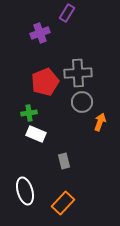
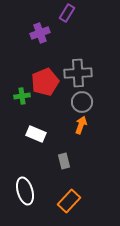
green cross: moved 7 px left, 17 px up
orange arrow: moved 19 px left, 3 px down
orange rectangle: moved 6 px right, 2 px up
